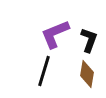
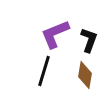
brown diamond: moved 2 px left, 1 px down
